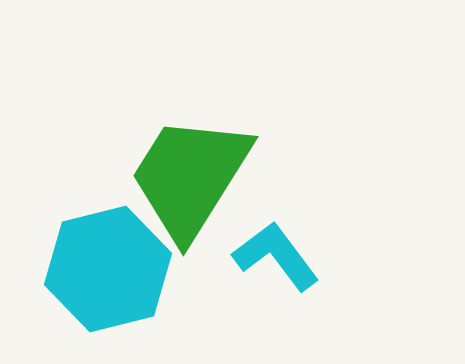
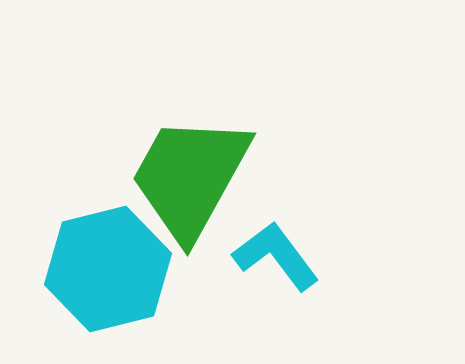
green trapezoid: rotated 3 degrees counterclockwise
